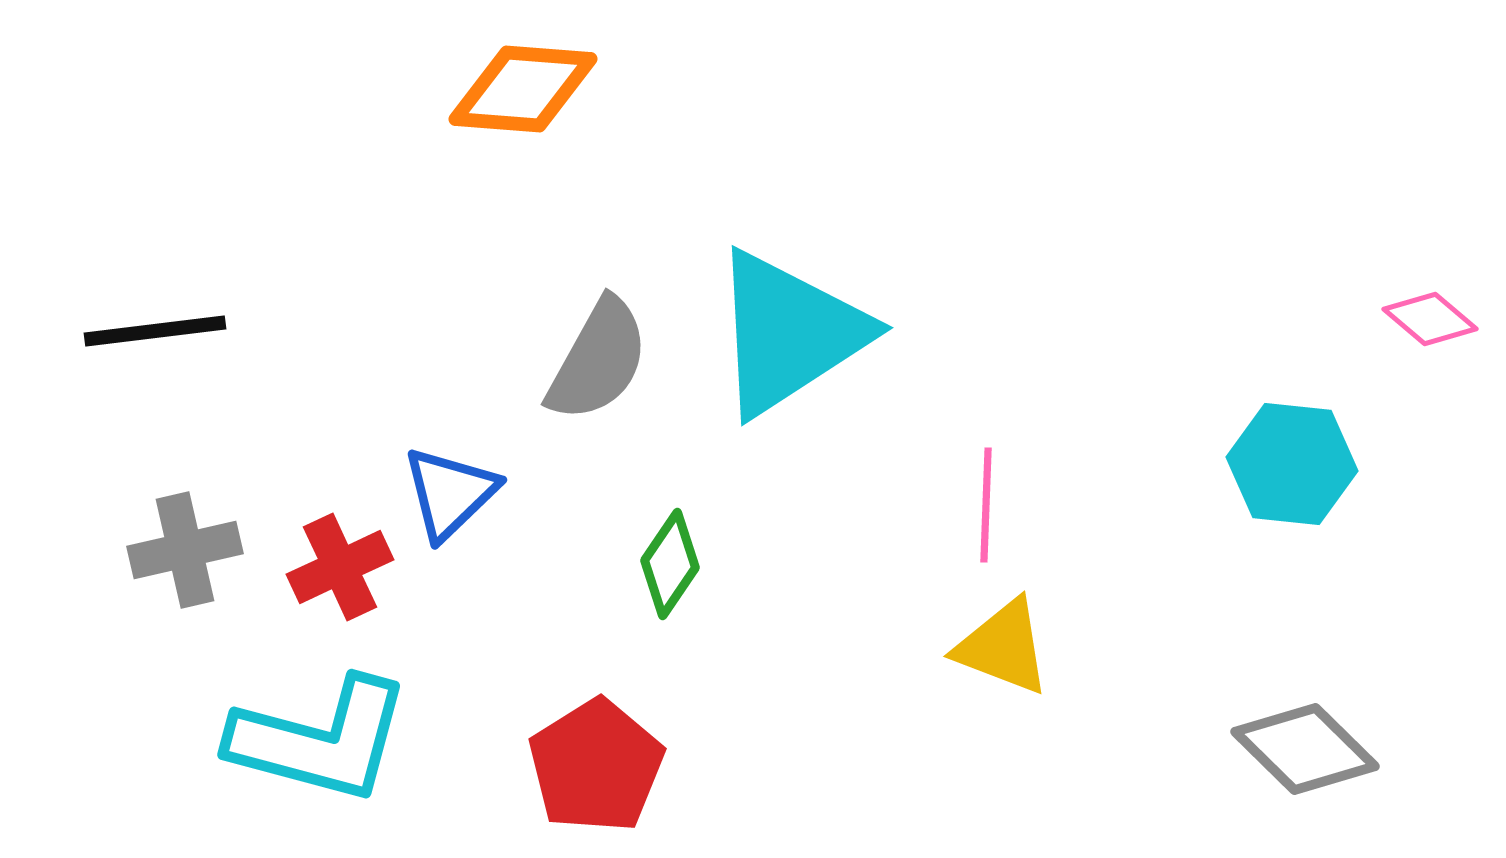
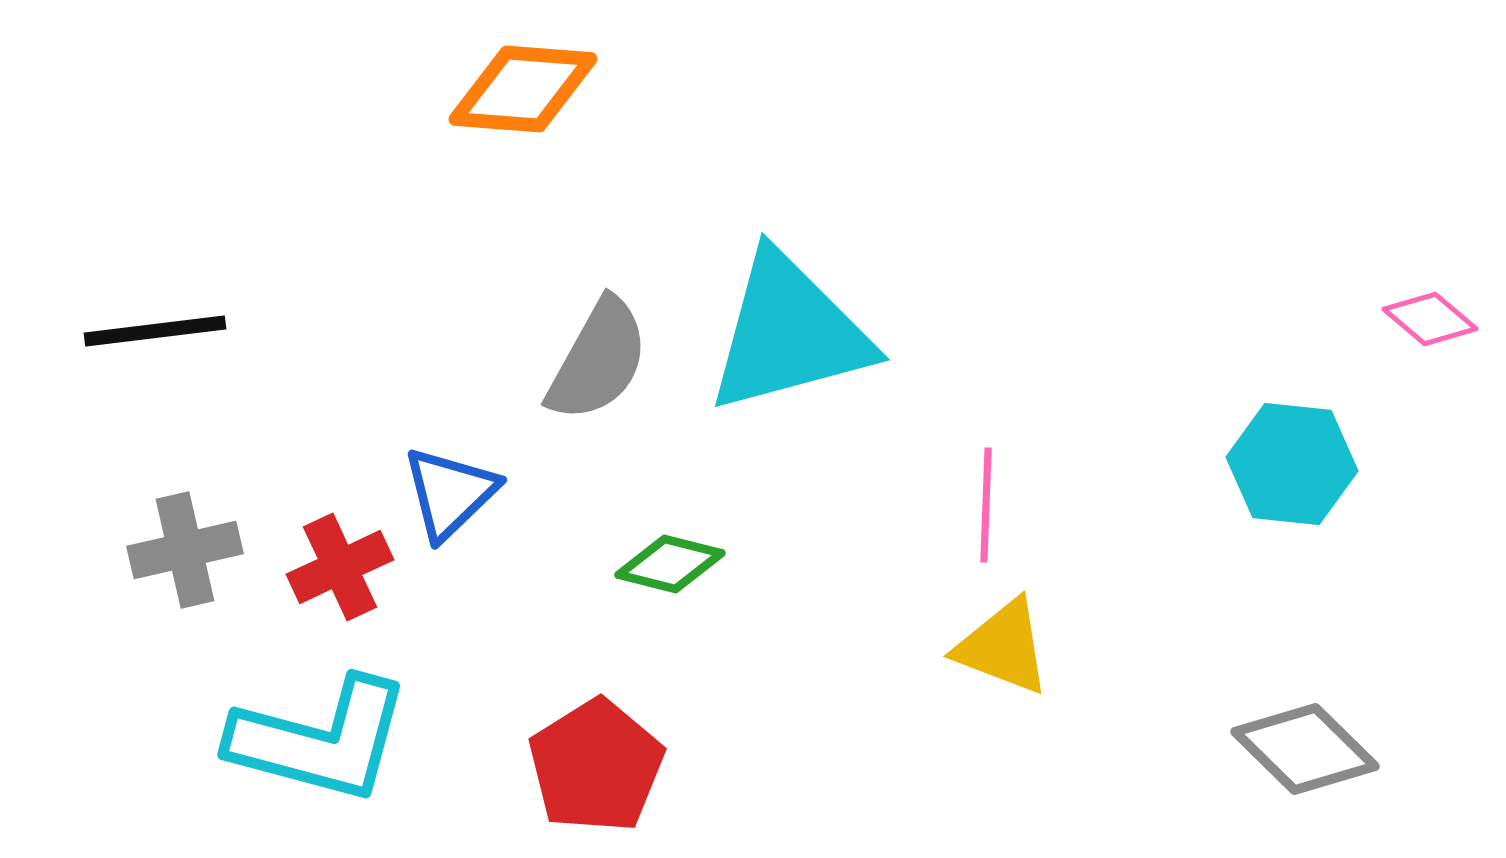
cyan triangle: rotated 18 degrees clockwise
green diamond: rotated 70 degrees clockwise
